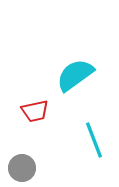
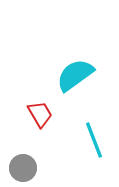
red trapezoid: moved 5 px right, 3 px down; rotated 108 degrees counterclockwise
gray circle: moved 1 px right
